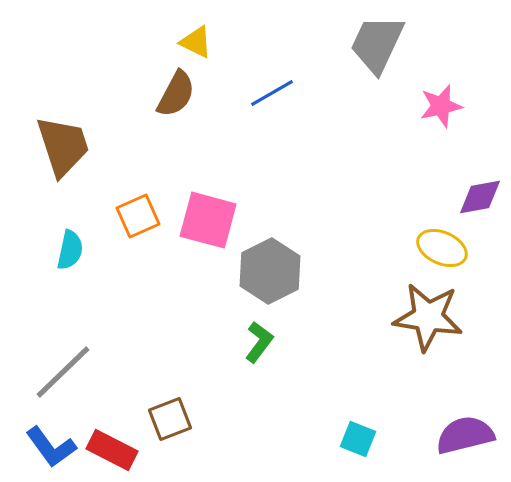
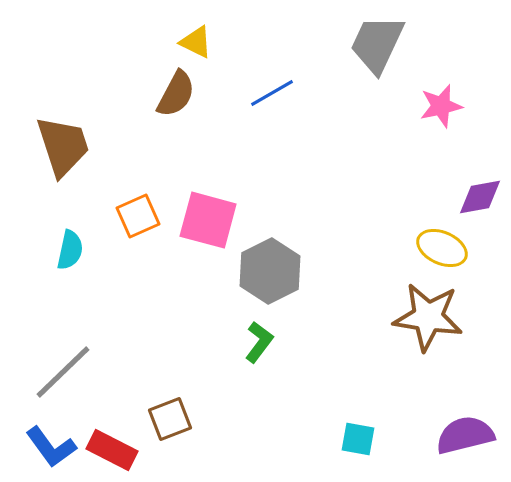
cyan square: rotated 12 degrees counterclockwise
